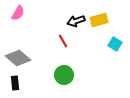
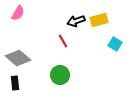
green circle: moved 4 px left
